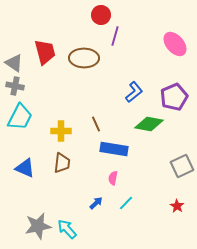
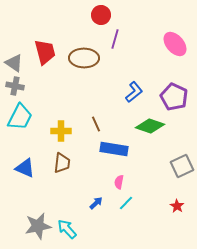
purple line: moved 3 px down
purple pentagon: rotated 24 degrees counterclockwise
green diamond: moved 1 px right, 2 px down; rotated 8 degrees clockwise
pink semicircle: moved 6 px right, 4 px down
